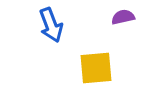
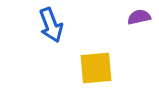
purple semicircle: moved 16 px right
